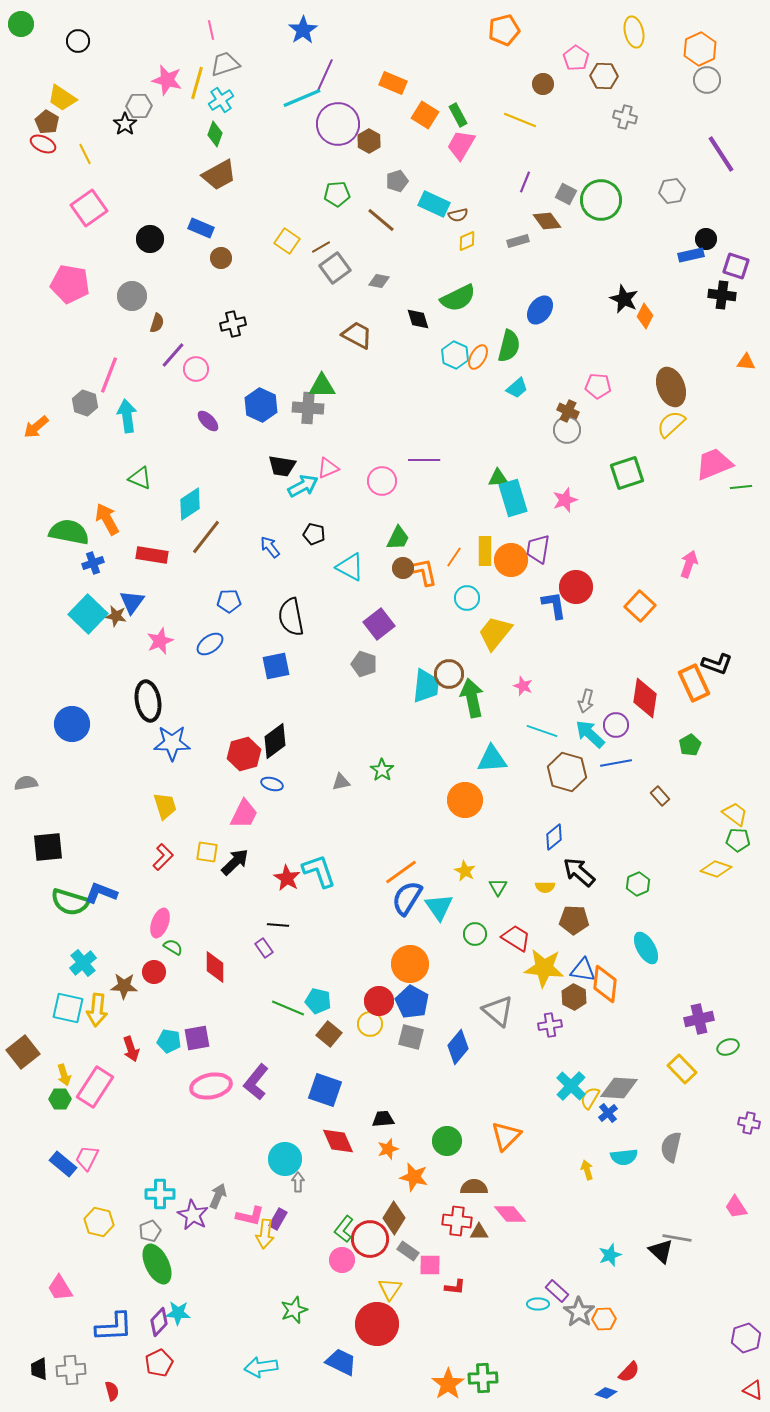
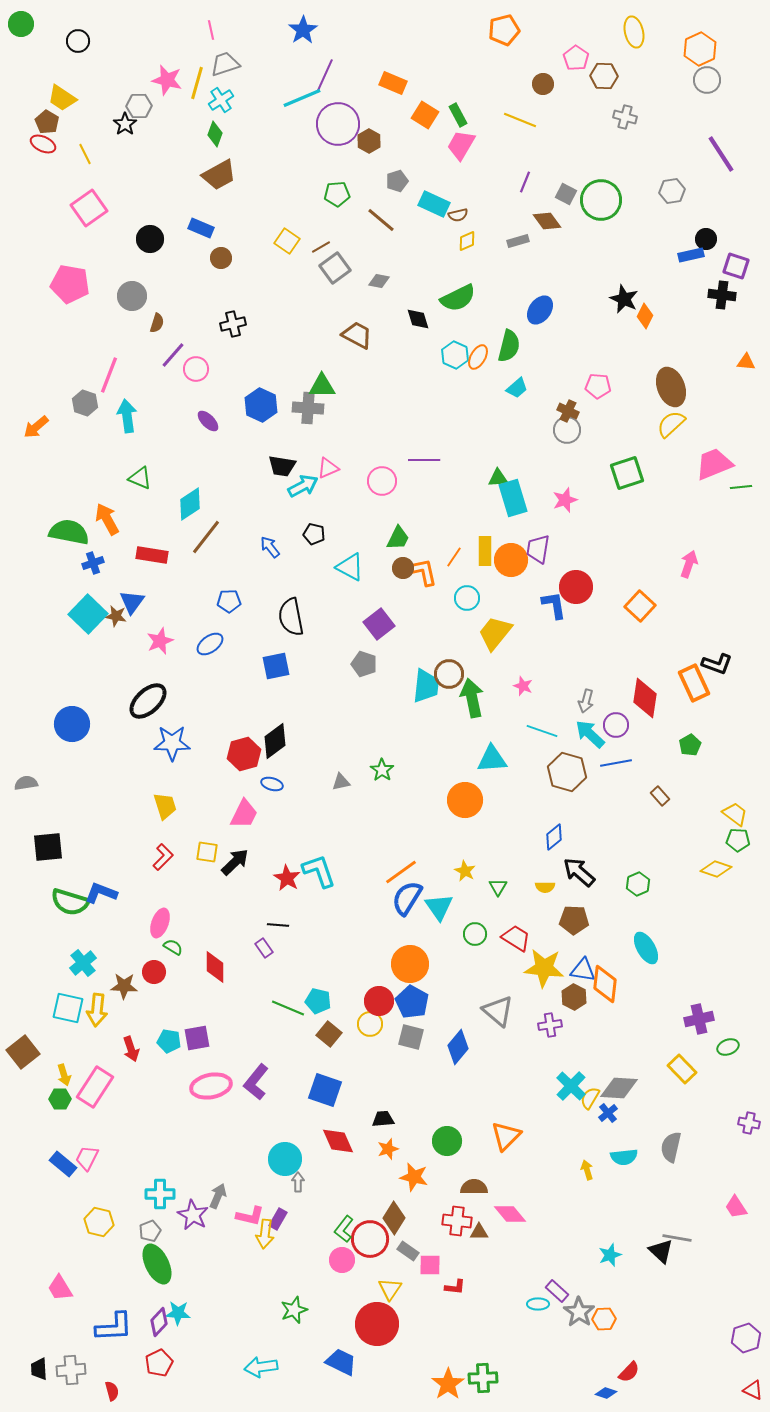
black ellipse at (148, 701): rotated 57 degrees clockwise
